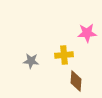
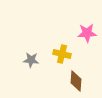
yellow cross: moved 2 px left, 1 px up; rotated 18 degrees clockwise
gray star: moved 1 px up
